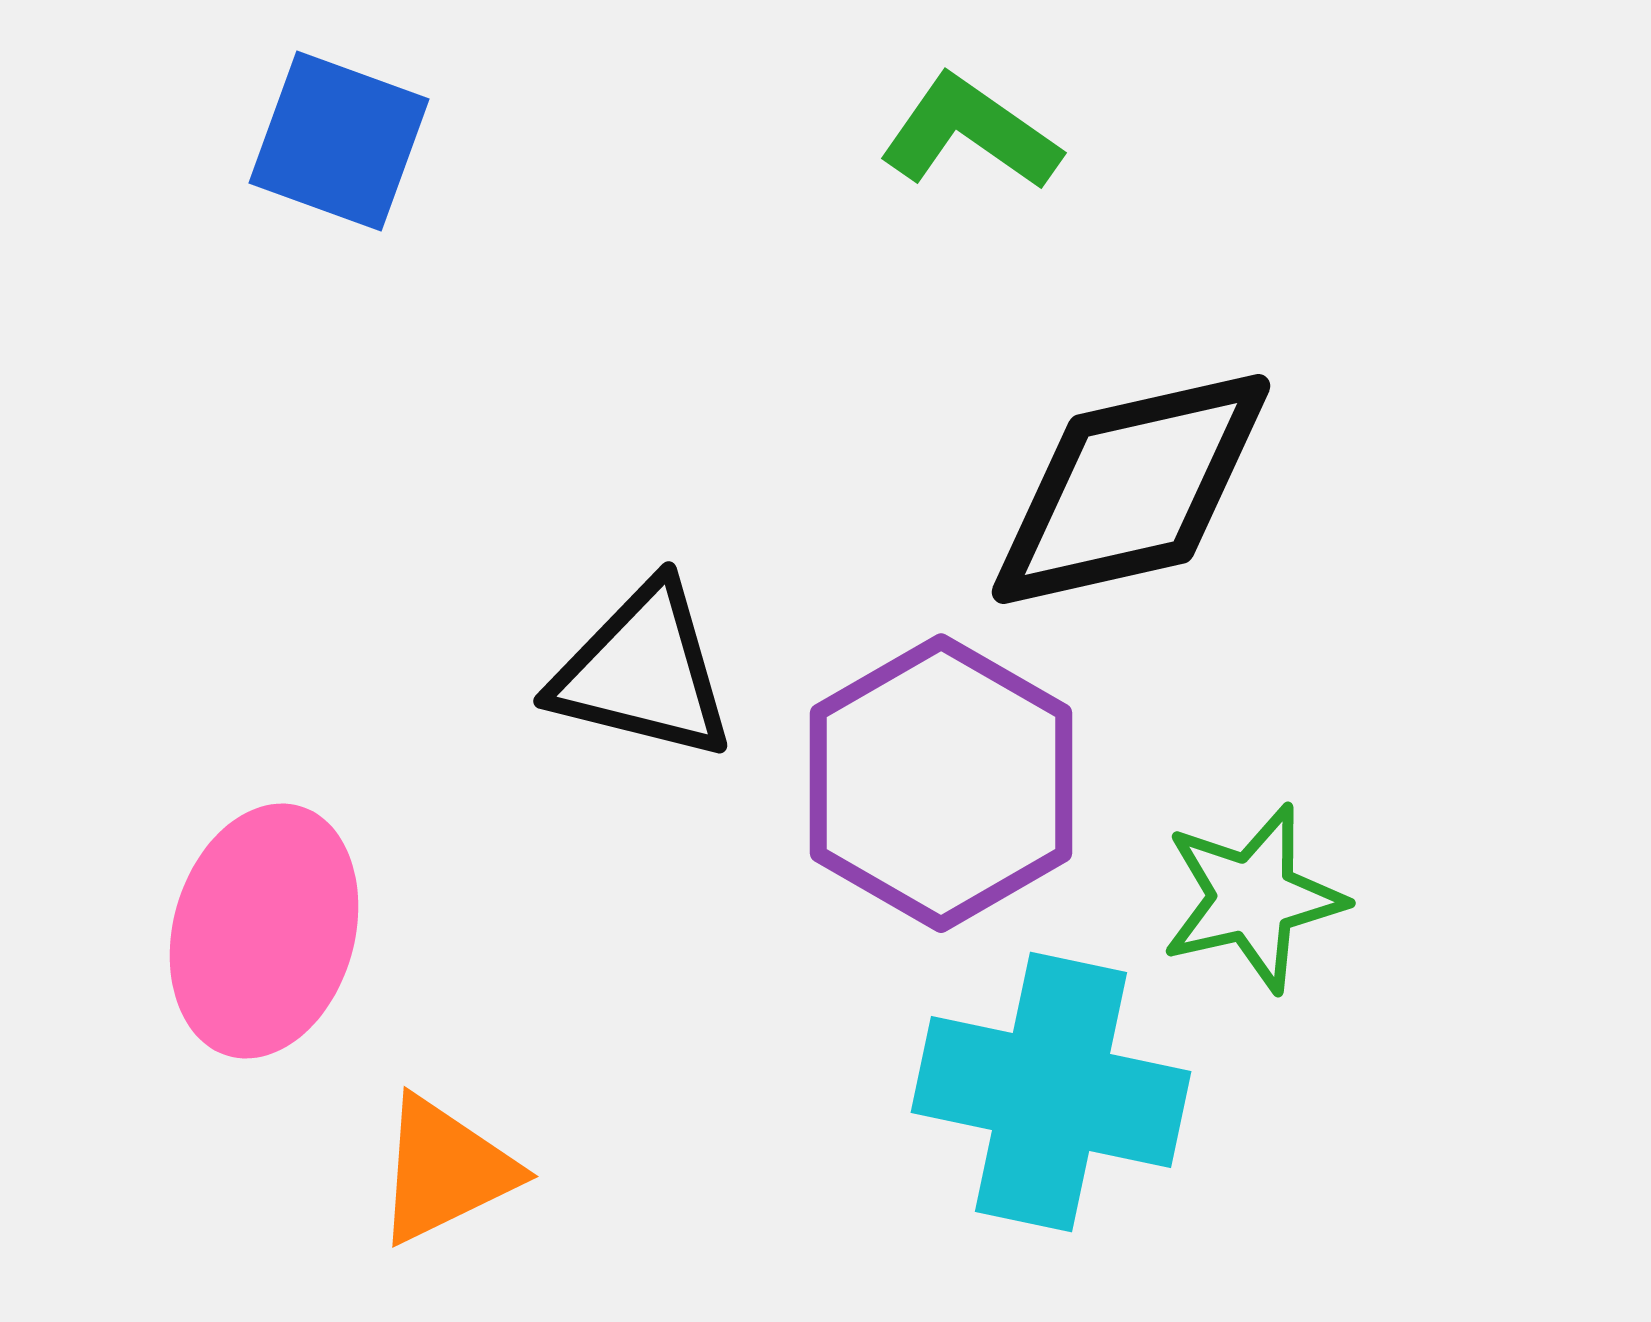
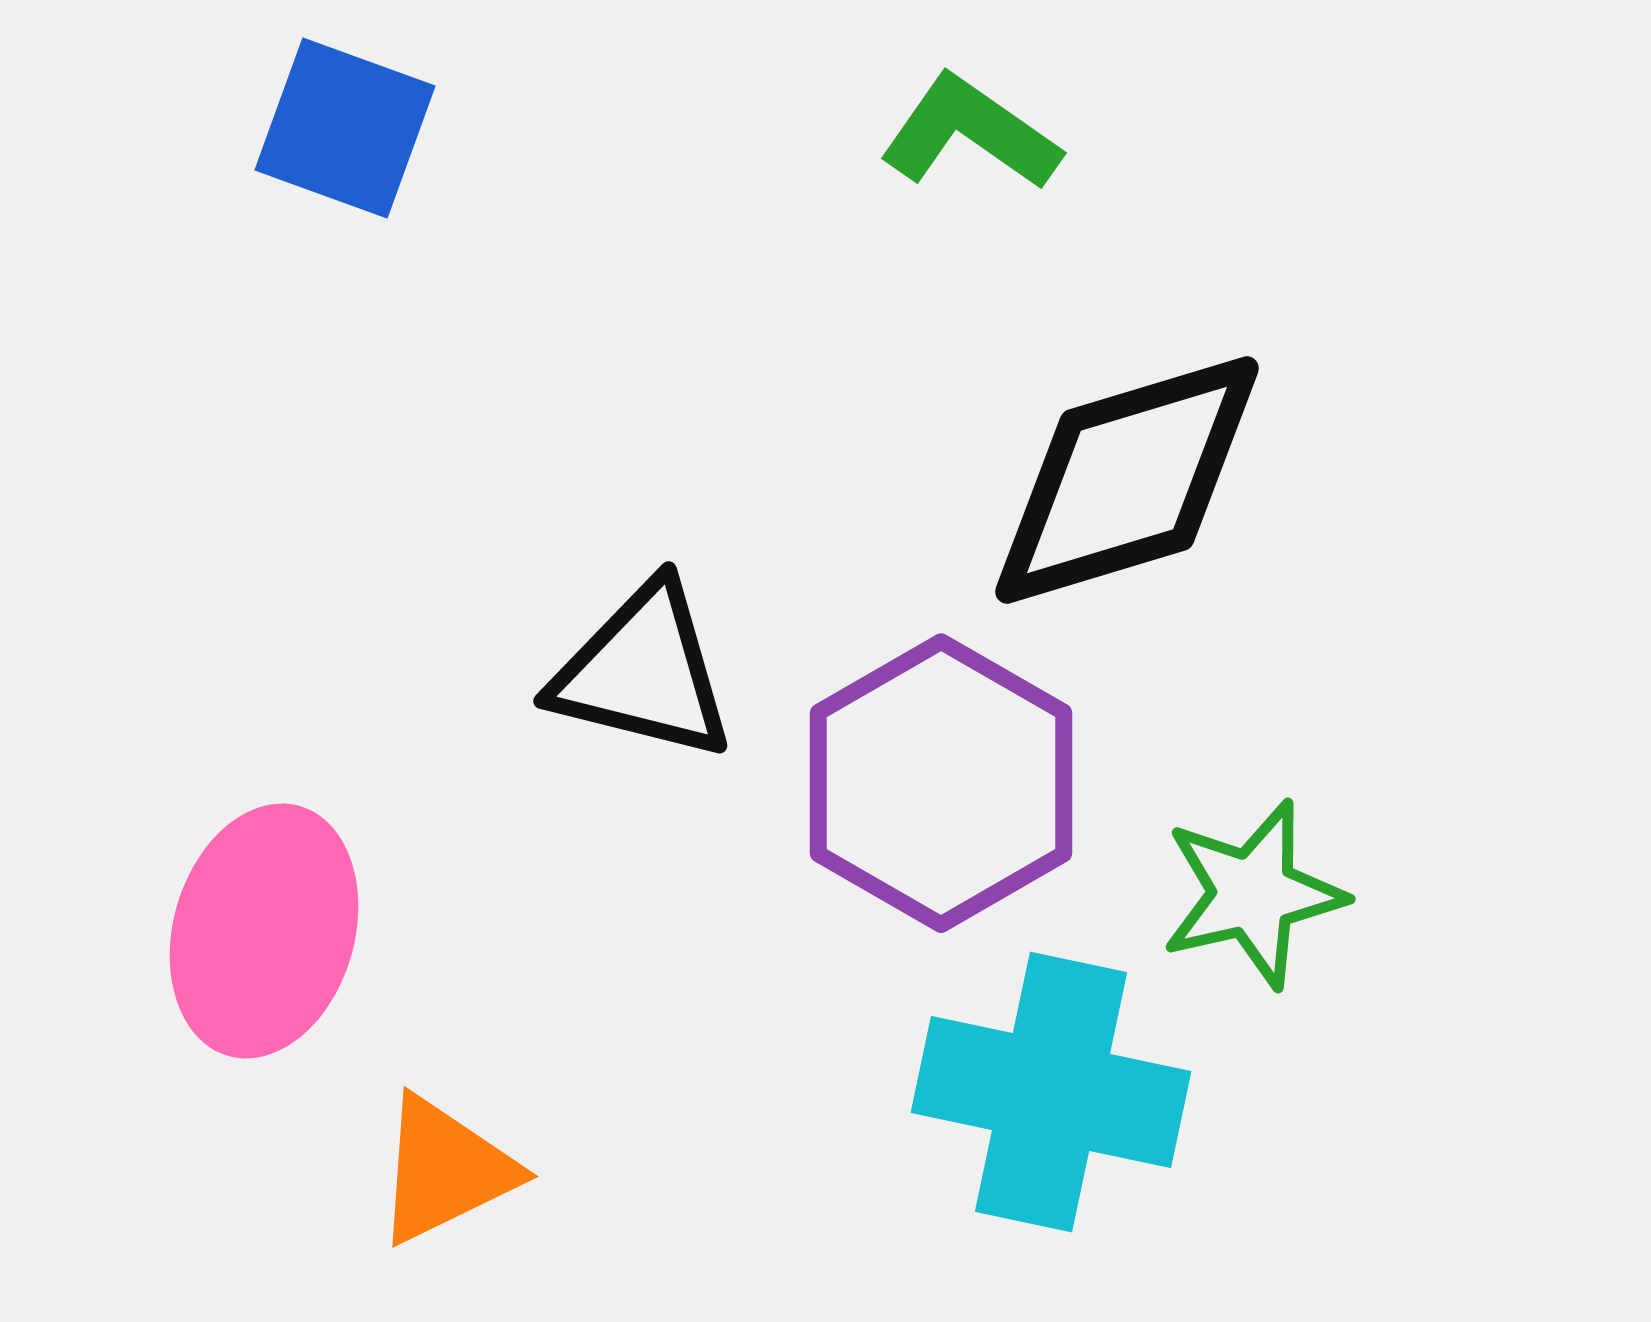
blue square: moved 6 px right, 13 px up
black diamond: moved 4 px left, 9 px up; rotated 4 degrees counterclockwise
green star: moved 4 px up
